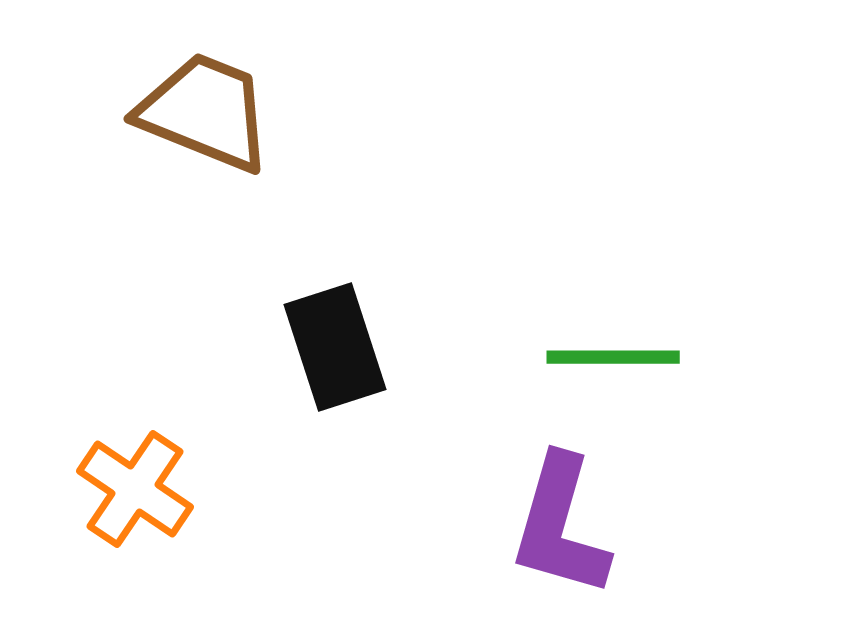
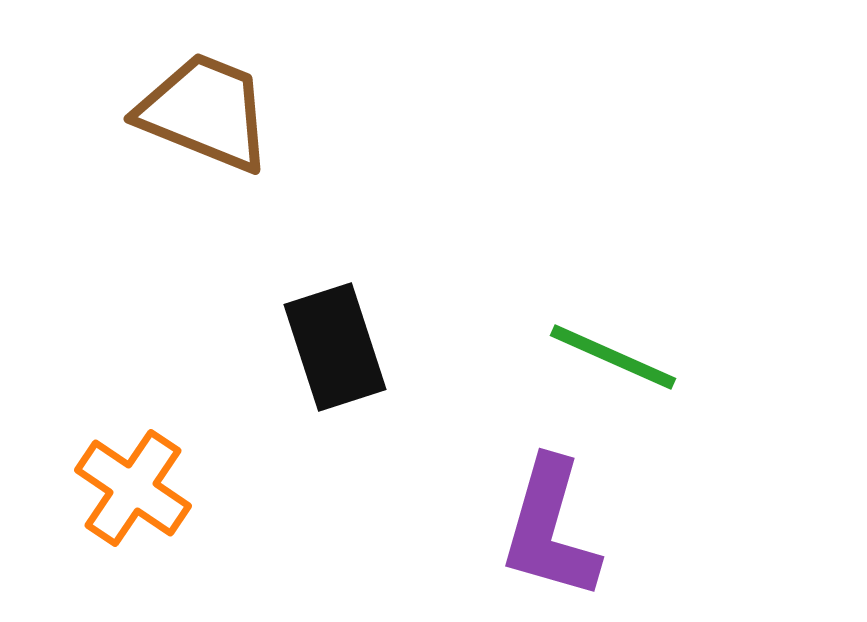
green line: rotated 24 degrees clockwise
orange cross: moved 2 px left, 1 px up
purple L-shape: moved 10 px left, 3 px down
